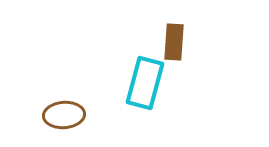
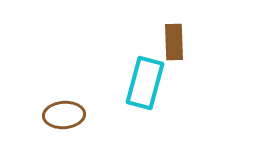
brown rectangle: rotated 6 degrees counterclockwise
